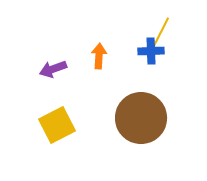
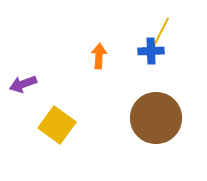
purple arrow: moved 30 px left, 15 px down
brown circle: moved 15 px right
yellow square: rotated 27 degrees counterclockwise
